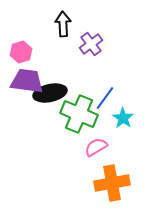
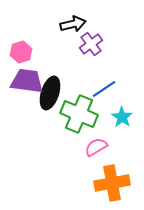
black arrow: moved 10 px right; rotated 80 degrees clockwise
black ellipse: rotated 60 degrees counterclockwise
blue line: moved 1 px left, 9 px up; rotated 20 degrees clockwise
cyan star: moved 1 px left, 1 px up
